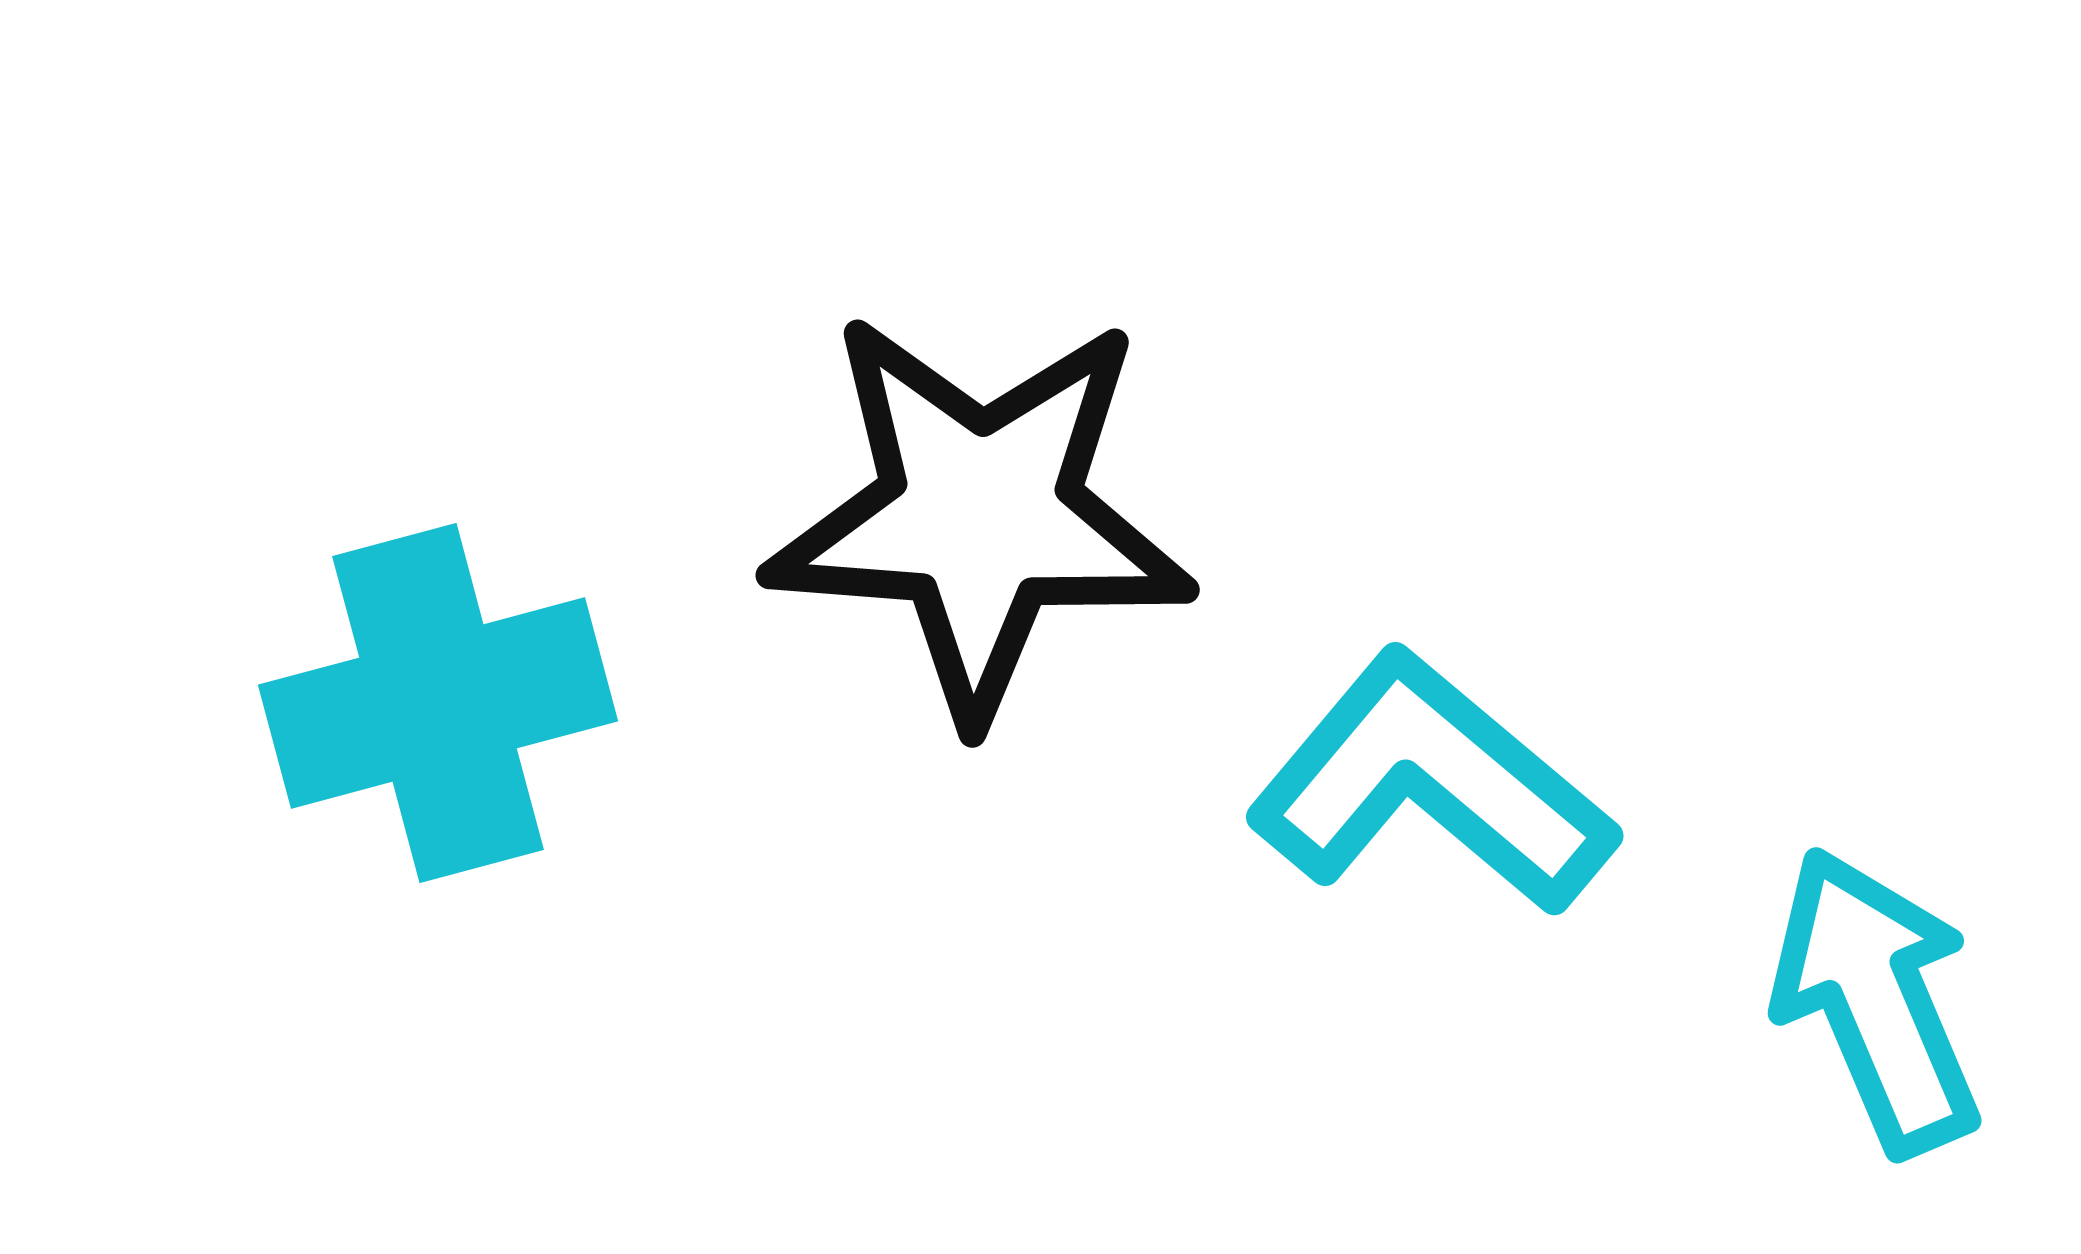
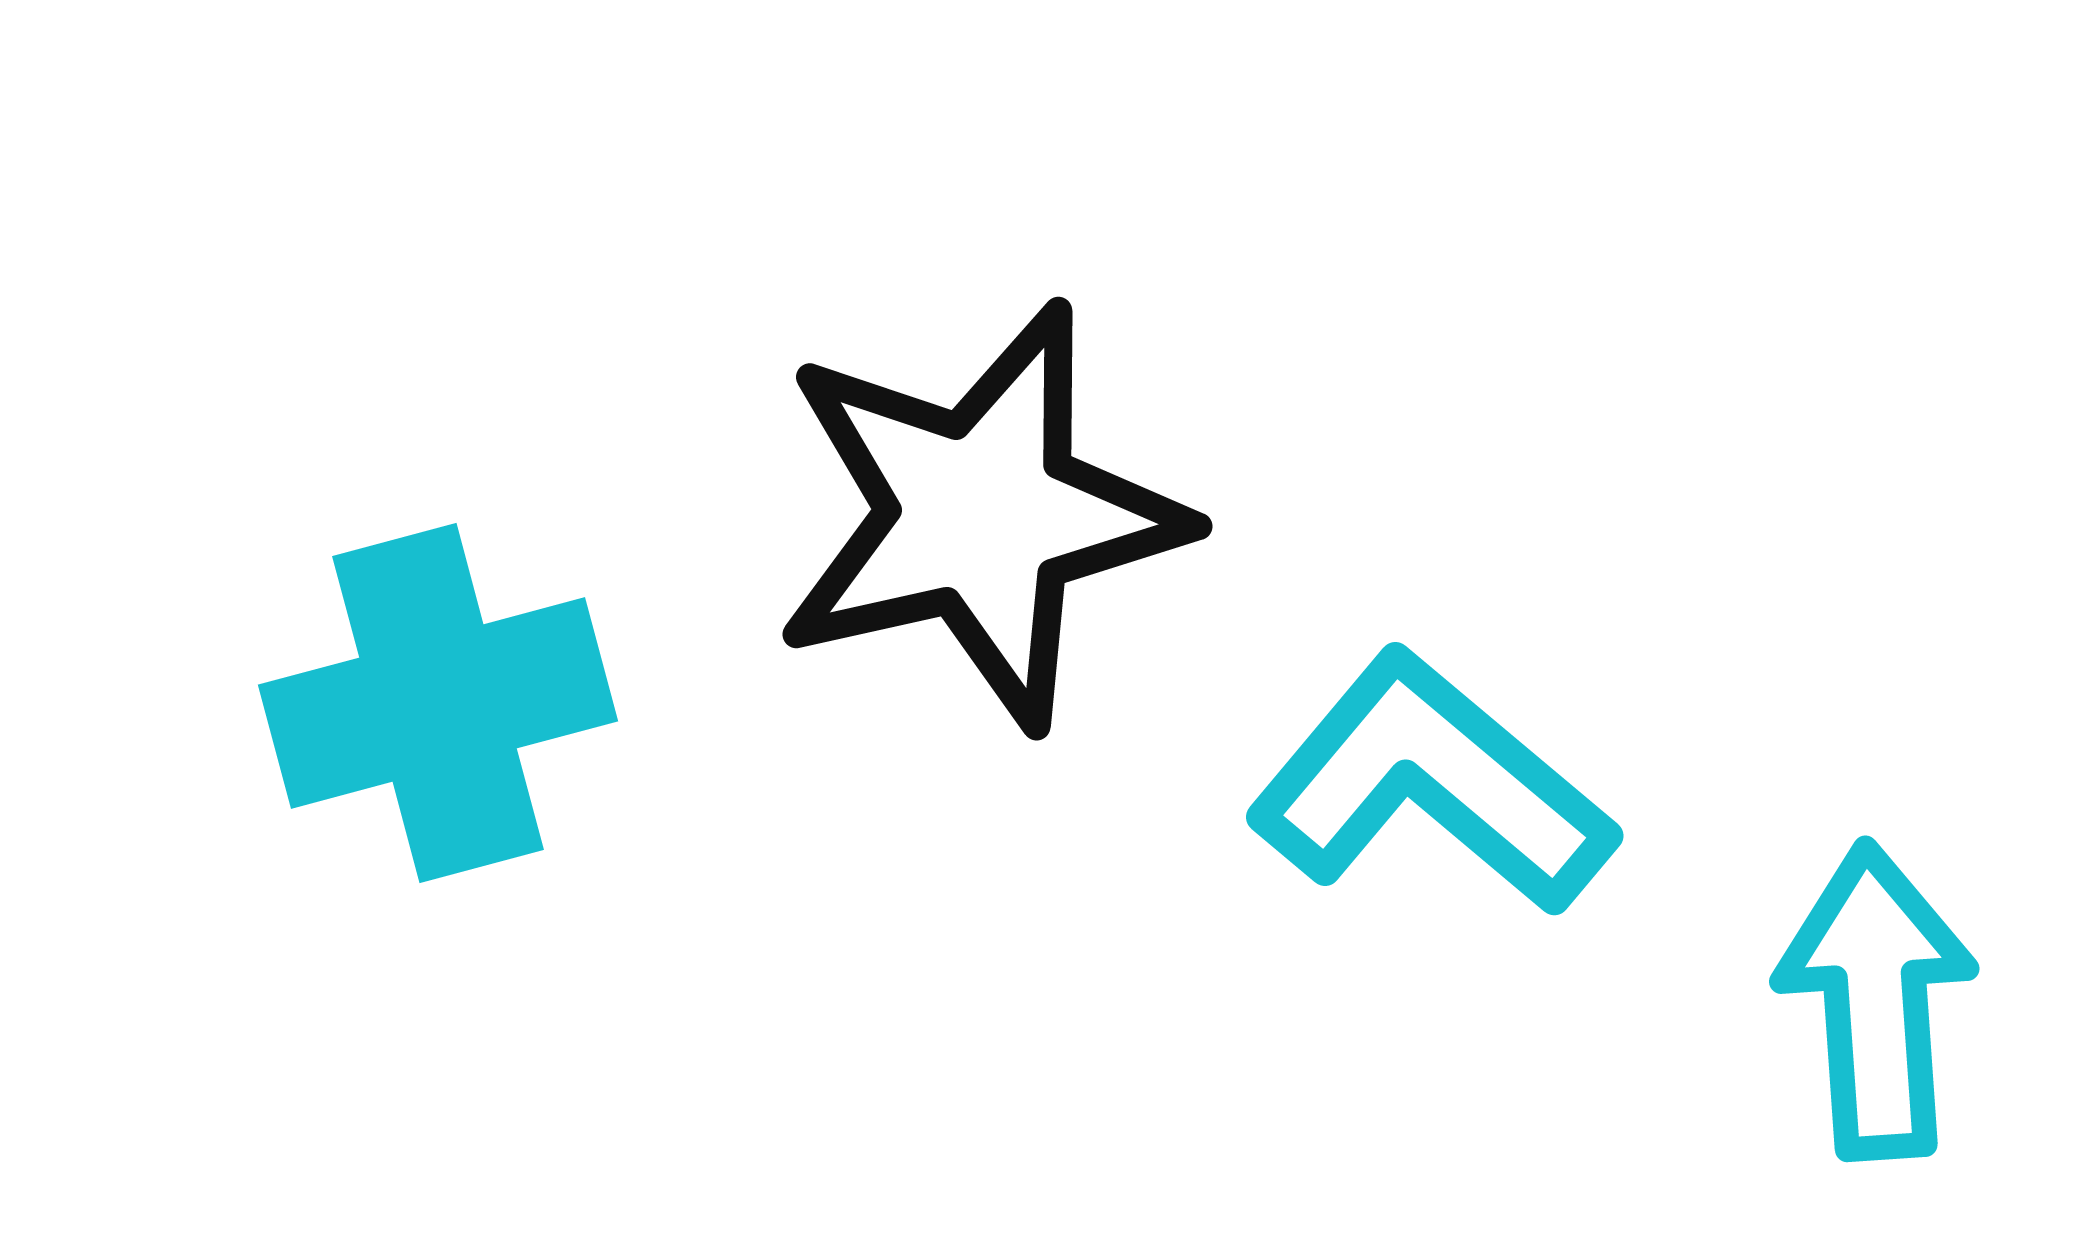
black star: rotated 17 degrees counterclockwise
cyan arrow: rotated 19 degrees clockwise
